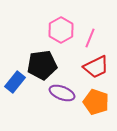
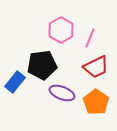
orange pentagon: rotated 15 degrees clockwise
